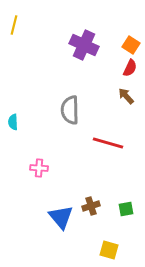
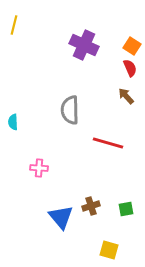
orange square: moved 1 px right, 1 px down
red semicircle: rotated 48 degrees counterclockwise
